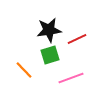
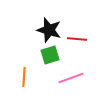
black star: rotated 25 degrees clockwise
red line: rotated 30 degrees clockwise
orange line: moved 7 px down; rotated 48 degrees clockwise
